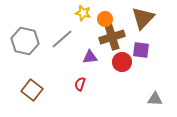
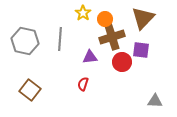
yellow star: rotated 21 degrees clockwise
gray line: moved 2 px left; rotated 45 degrees counterclockwise
red semicircle: moved 3 px right
brown square: moved 2 px left
gray triangle: moved 2 px down
